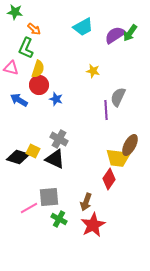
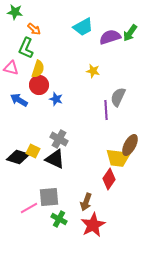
purple semicircle: moved 5 px left, 2 px down; rotated 15 degrees clockwise
